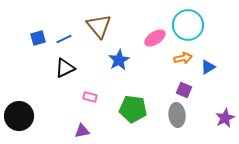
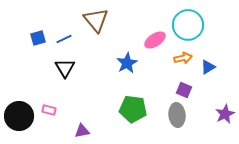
brown triangle: moved 3 px left, 6 px up
pink ellipse: moved 2 px down
blue star: moved 8 px right, 3 px down
black triangle: rotated 35 degrees counterclockwise
pink rectangle: moved 41 px left, 13 px down
purple star: moved 4 px up
